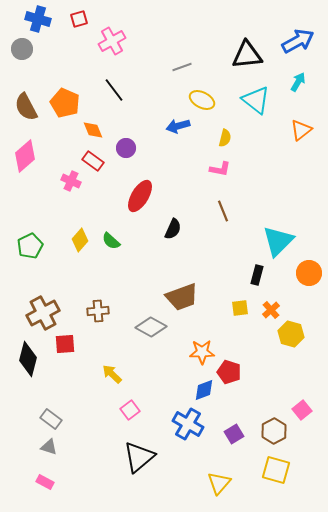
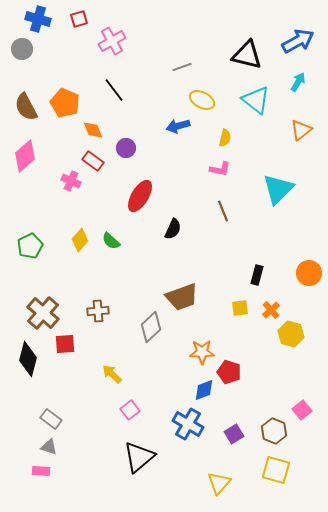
black triangle at (247, 55): rotated 20 degrees clockwise
cyan triangle at (278, 241): moved 52 px up
brown cross at (43, 313): rotated 20 degrees counterclockwise
gray diamond at (151, 327): rotated 72 degrees counterclockwise
brown hexagon at (274, 431): rotated 10 degrees counterclockwise
pink rectangle at (45, 482): moved 4 px left, 11 px up; rotated 24 degrees counterclockwise
